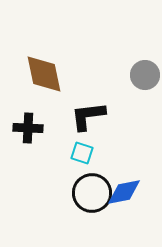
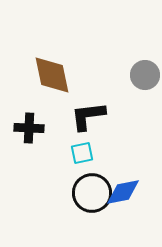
brown diamond: moved 8 px right, 1 px down
black cross: moved 1 px right
cyan square: rotated 30 degrees counterclockwise
blue diamond: moved 1 px left
